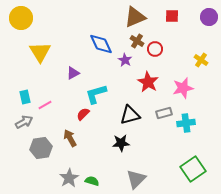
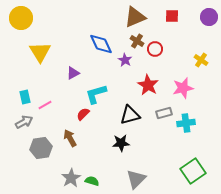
red star: moved 3 px down
green square: moved 2 px down
gray star: moved 2 px right
